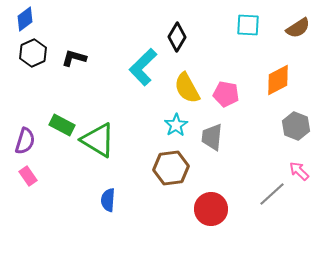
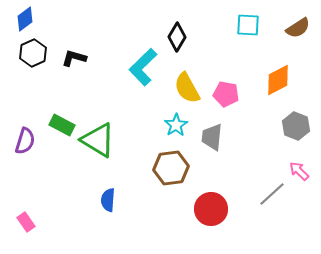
pink rectangle: moved 2 px left, 46 px down
